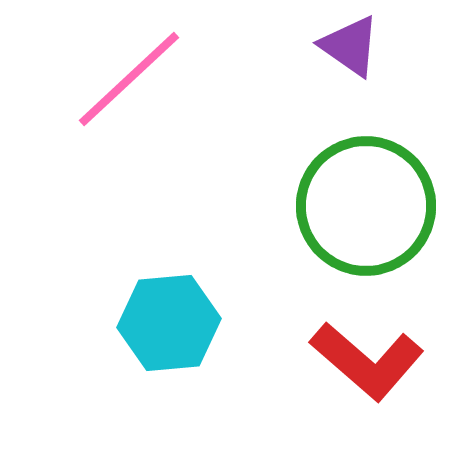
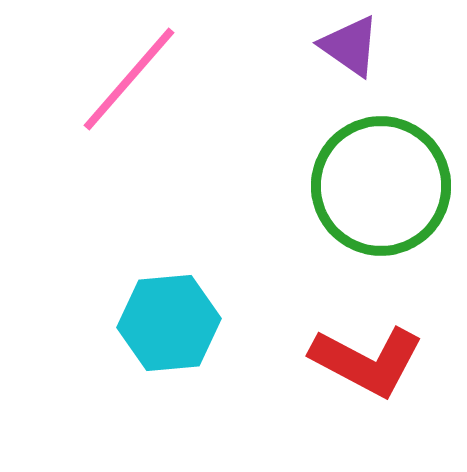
pink line: rotated 6 degrees counterclockwise
green circle: moved 15 px right, 20 px up
red L-shape: rotated 13 degrees counterclockwise
